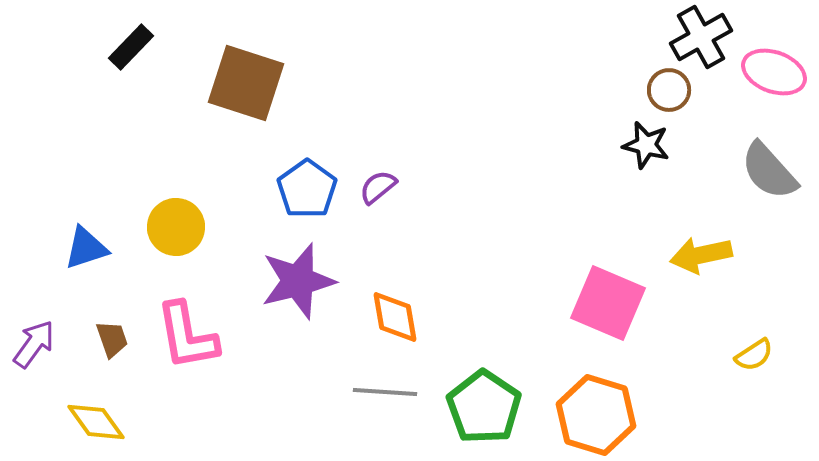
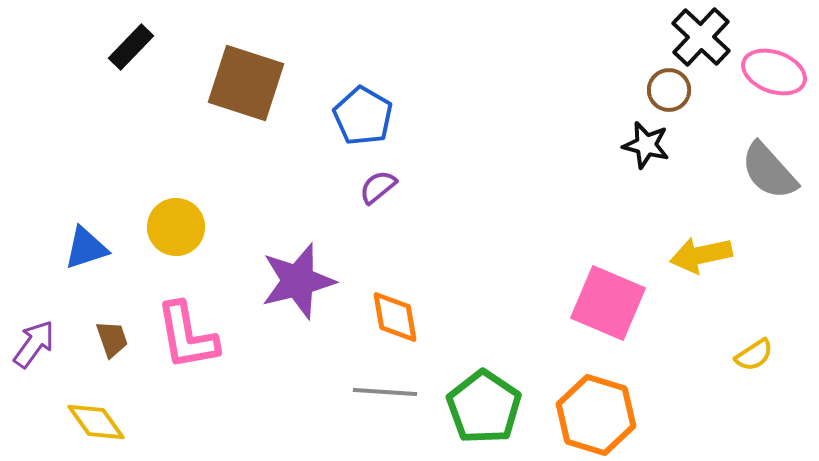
black cross: rotated 18 degrees counterclockwise
blue pentagon: moved 56 px right, 73 px up; rotated 6 degrees counterclockwise
